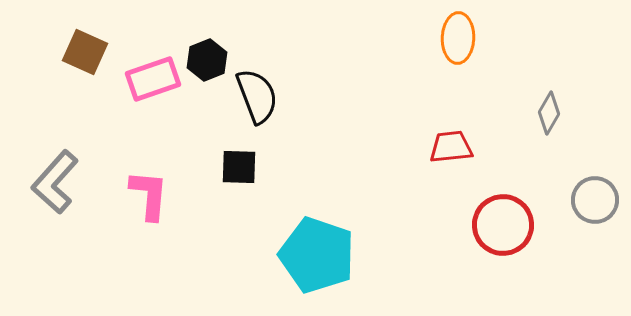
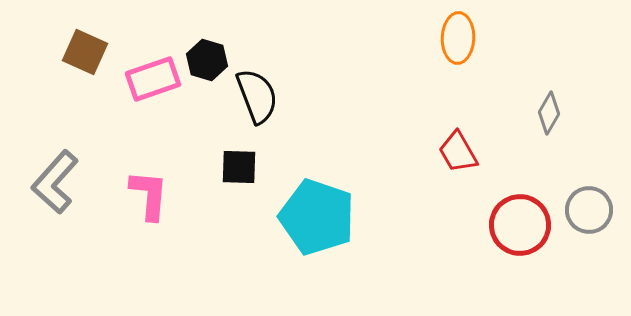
black hexagon: rotated 21 degrees counterclockwise
red trapezoid: moved 7 px right, 5 px down; rotated 114 degrees counterclockwise
gray circle: moved 6 px left, 10 px down
red circle: moved 17 px right
cyan pentagon: moved 38 px up
